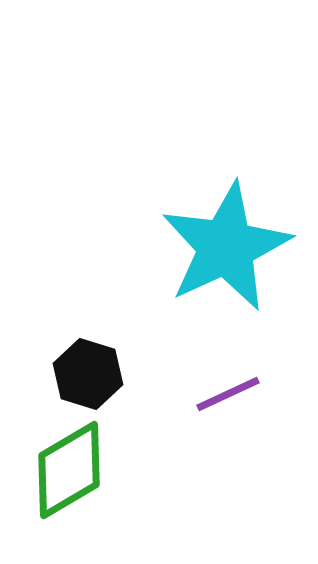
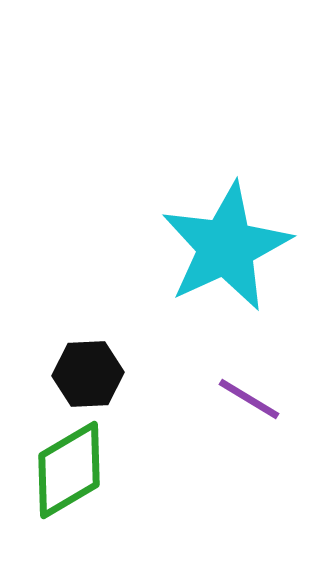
black hexagon: rotated 20 degrees counterclockwise
purple line: moved 21 px right, 5 px down; rotated 56 degrees clockwise
